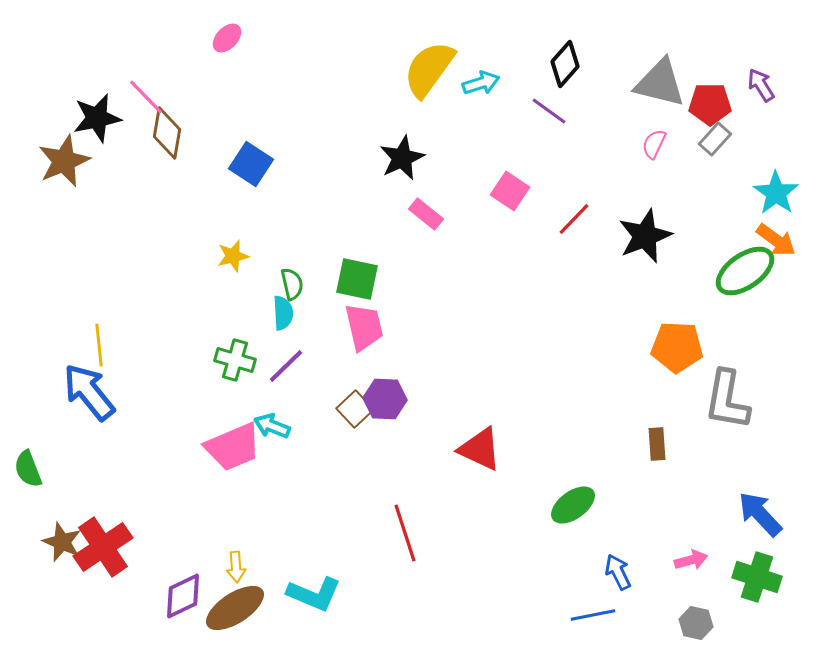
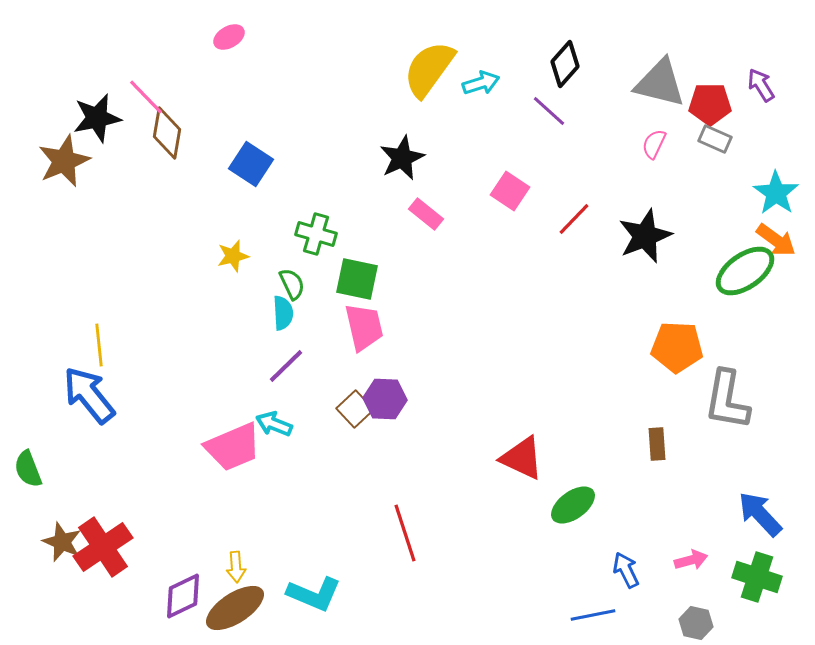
pink ellipse at (227, 38): moved 2 px right, 1 px up; rotated 16 degrees clockwise
purple line at (549, 111): rotated 6 degrees clockwise
gray rectangle at (715, 139): rotated 72 degrees clockwise
green semicircle at (292, 284): rotated 12 degrees counterclockwise
green cross at (235, 360): moved 81 px right, 126 px up
blue arrow at (89, 392): moved 3 px down
cyan arrow at (272, 426): moved 2 px right, 2 px up
red triangle at (480, 449): moved 42 px right, 9 px down
blue arrow at (618, 572): moved 8 px right, 2 px up
